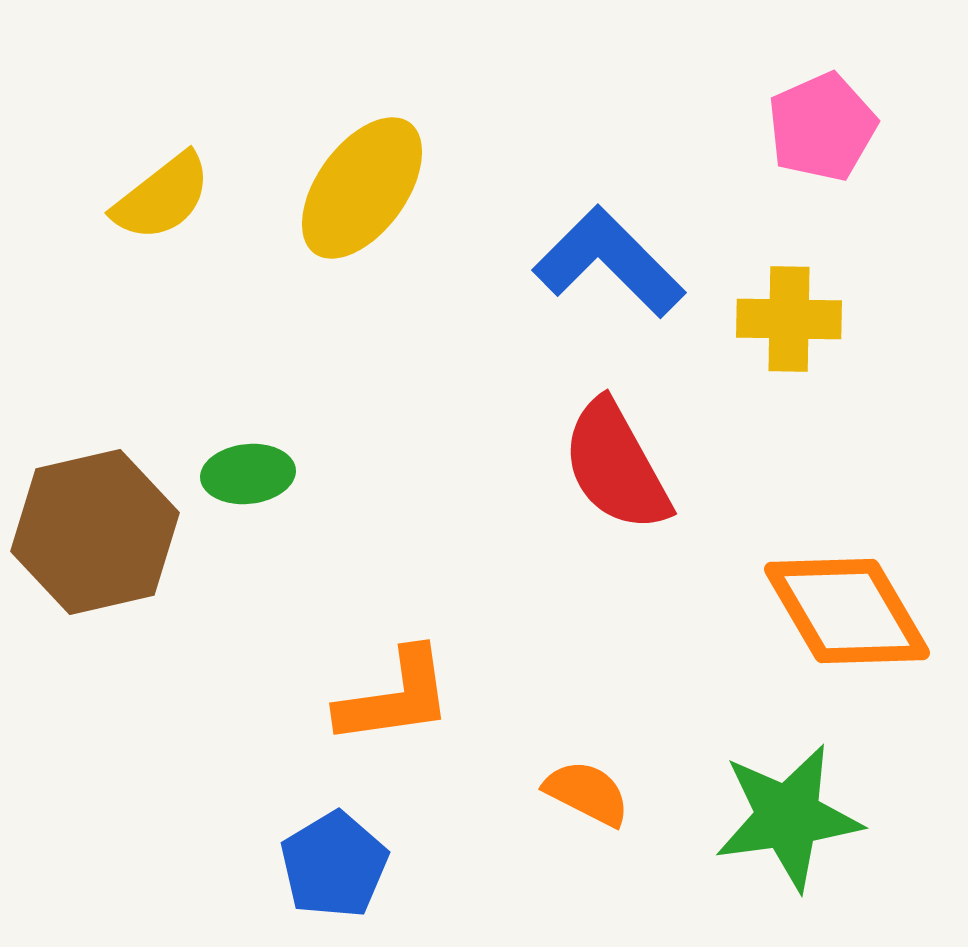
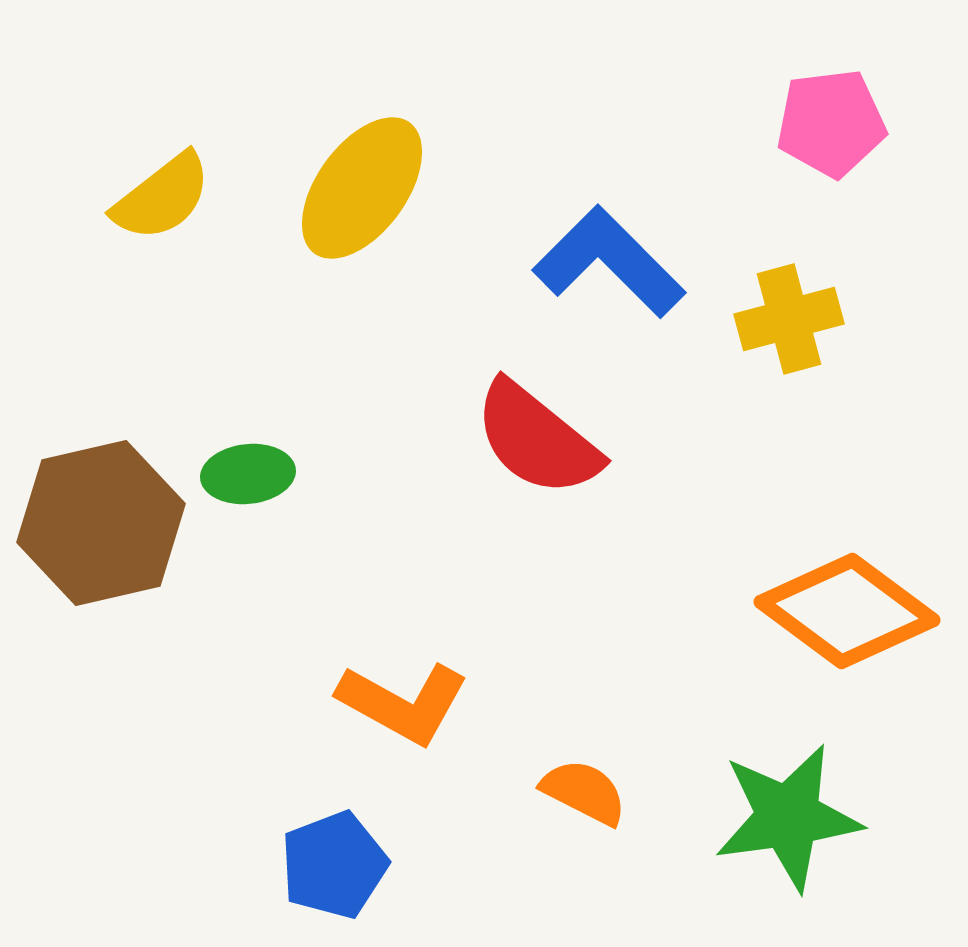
pink pentagon: moved 9 px right, 4 px up; rotated 17 degrees clockwise
yellow cross: rotated 16 degrees counterclockwise
red semicircle: moved 79 px left, 27 px up; rotated 22 degrees counterclockwise
brown hexagon: moved 6 px right, 9 px up
orange diamond: rotated 23 degrees counterclockwise
orange L-shape: moved 8 px right, 6 px down; rotated 37 degrees clockwise
orange semicircle: moved 3 px left, 1 px up
blue pentagon: rotated 10 degrees clockwise
